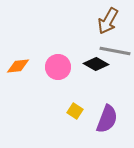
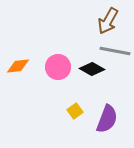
black diamond: moved 4 px left, 5 px down
yellow square: rotated 21 degrees clockwise
